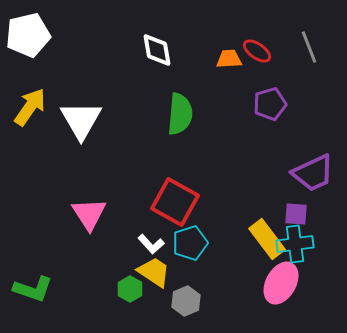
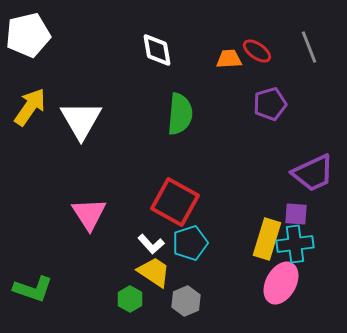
yellow rectangle: rotated 54 degrees clockwise
green hexagon: moved 10 px down
